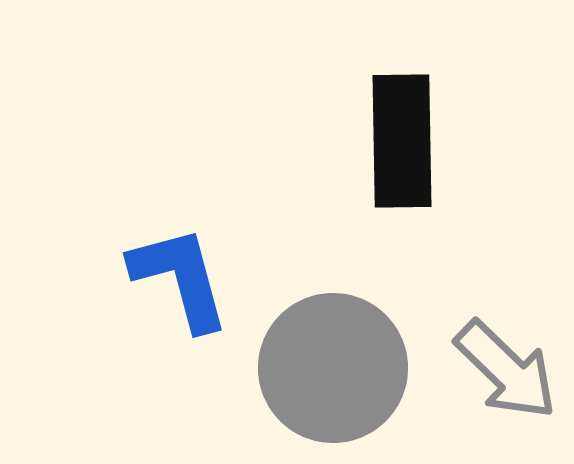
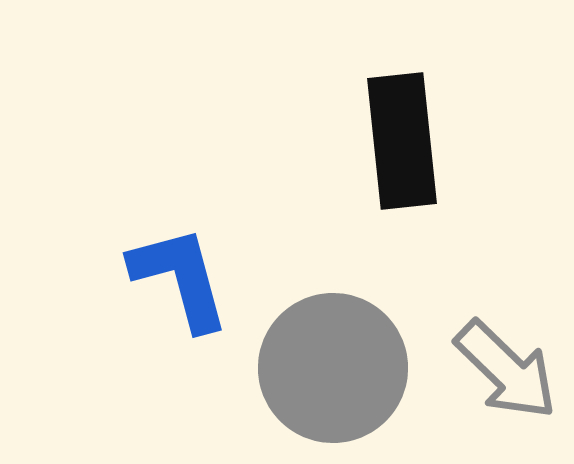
black rectangle: rotated 5 degrees counterclockwise
